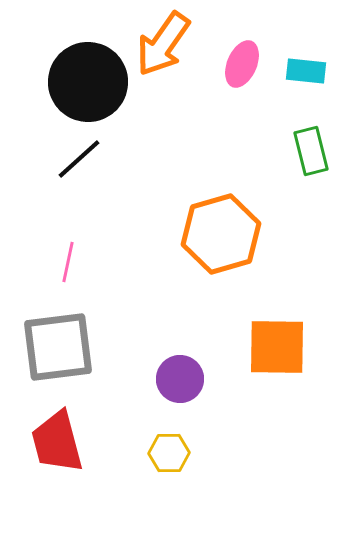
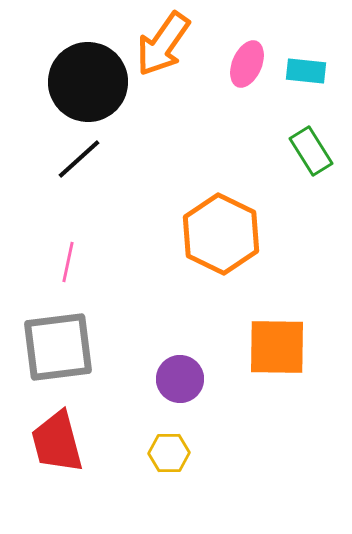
pink ellipse: moved 5 px right
green rectangle: rotated 18 degrees counterclockwise
orange hexagon: rotated 18 degrees counterclockwise
